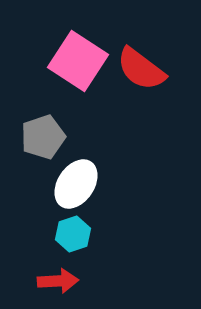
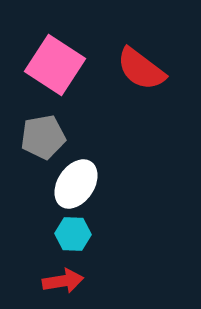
pink square: moved 23 px left, 4 px down
gray pentagon: rotated 9 degrees clockwise
cyan hexagon: rotated 20 degrees clockwise
red arrow: moved 5 px right; rotated 6 degrees counterclockwise
